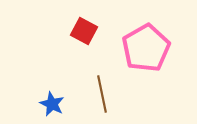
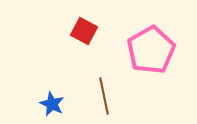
pink pentagon: moved 5 px right, 2 px down
brown line: moved 2 px right, 2 px down
